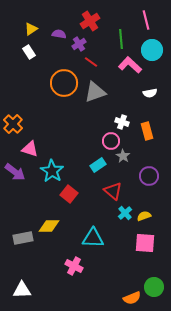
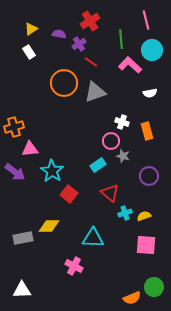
orange cross: moved 1 px right, 3 px down; rotated 30 degrees clockwise
pink triangle: rotated 24 degrees counterclockwise
gray star: rotated 16 degrees counterclockwise
red triangle: moved 3 px left, 2 px down
cyan cross: rotated 24 degrees clockwise
pink square: moved 1 px right, 2 px down
